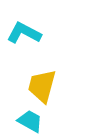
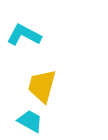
cyan L-shape: moved 2 px down
